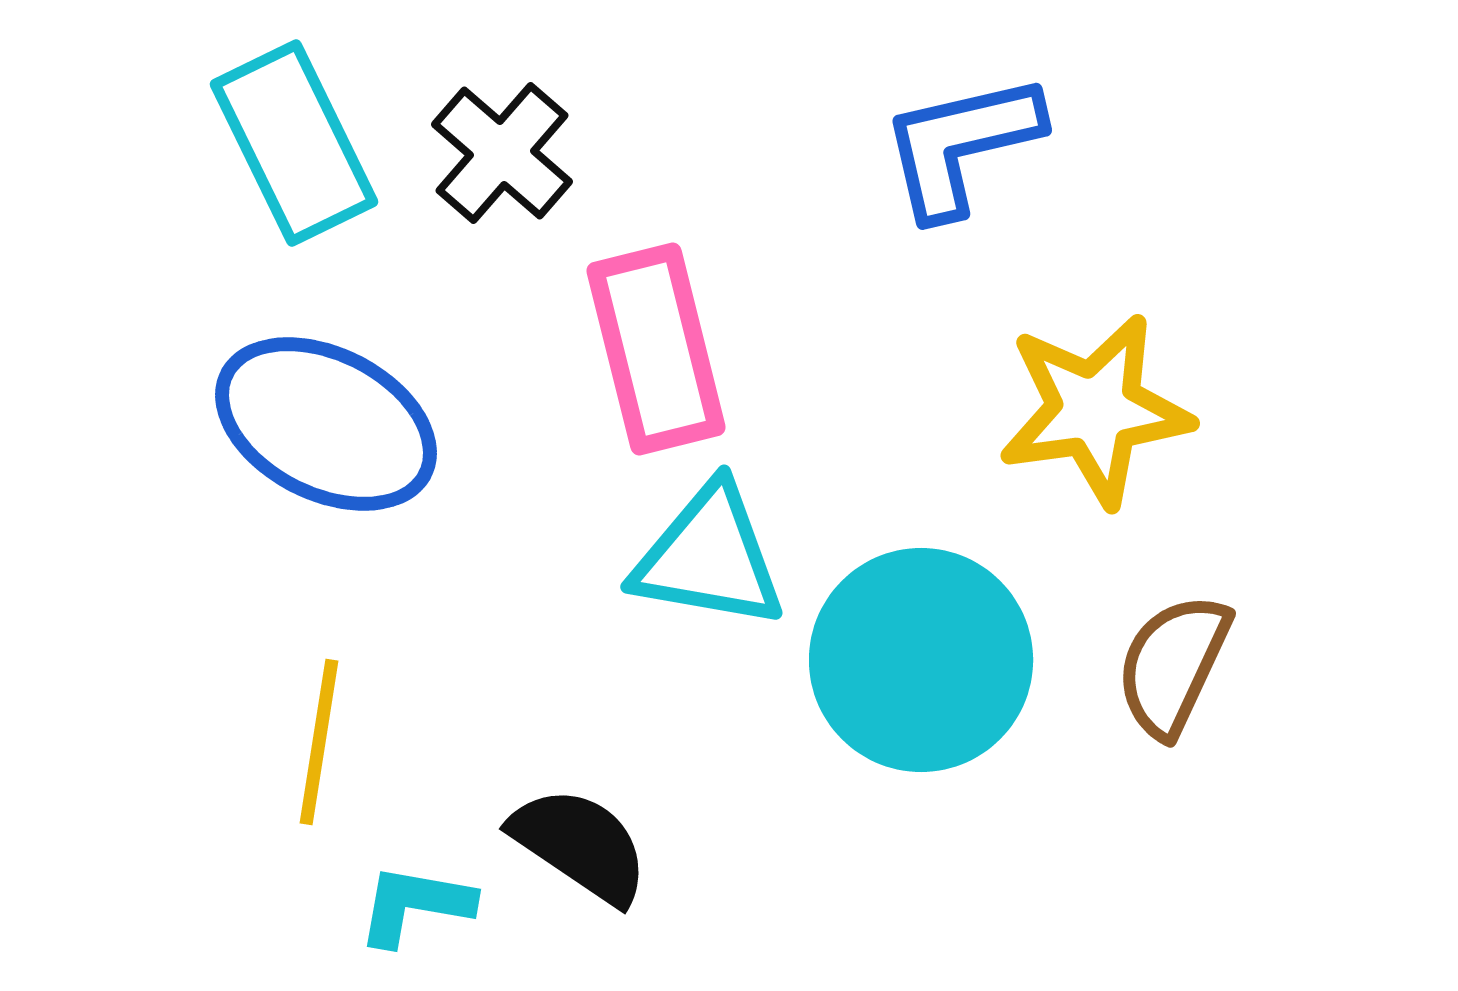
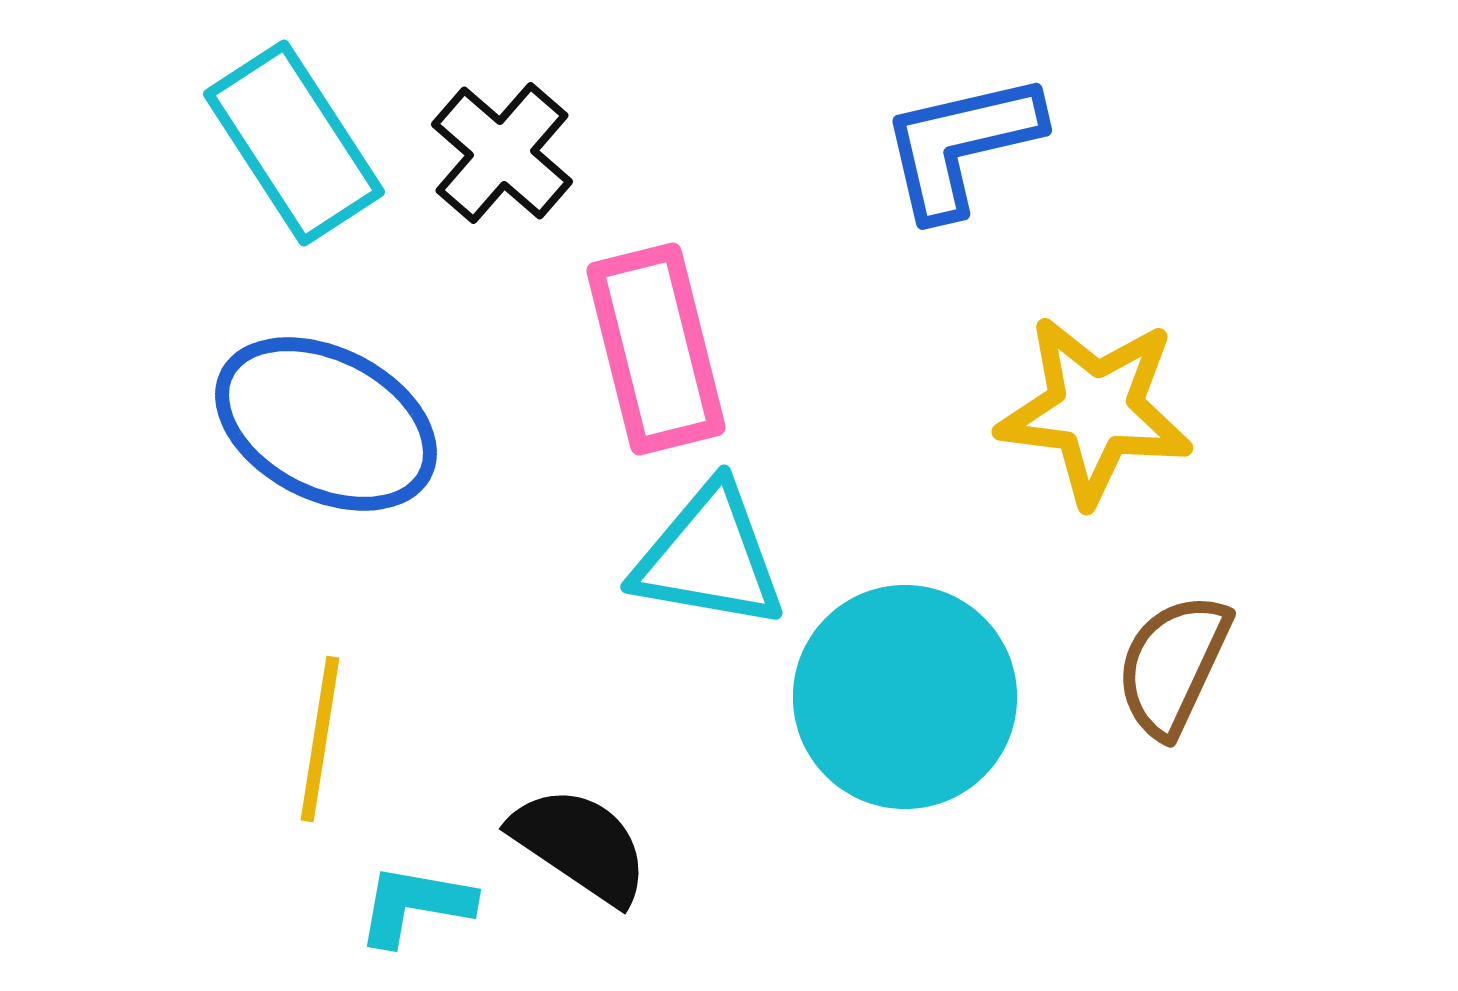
cyan rectangle: rotated 7 degrees counterclockwise
yellow star: rotated 15 degrees clockwise
cyan circle: moved 16 px left, 37 px down
yellow line: moved 1 px right, 3 px up
